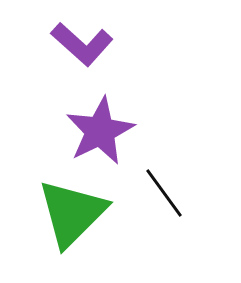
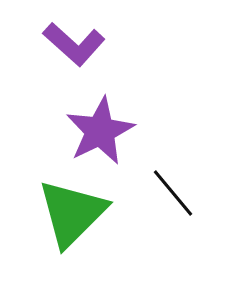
purple L-shape: moved 8 px left
black line: moved 9 px right; rotated 4 degrees counterclockwise
